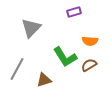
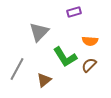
gray triangle: moved 8 px right, 4 px down
brown semicircle: rotated 14 degrees counterclockwise
brown triangle: rotated 21 degrees counterclockwise
